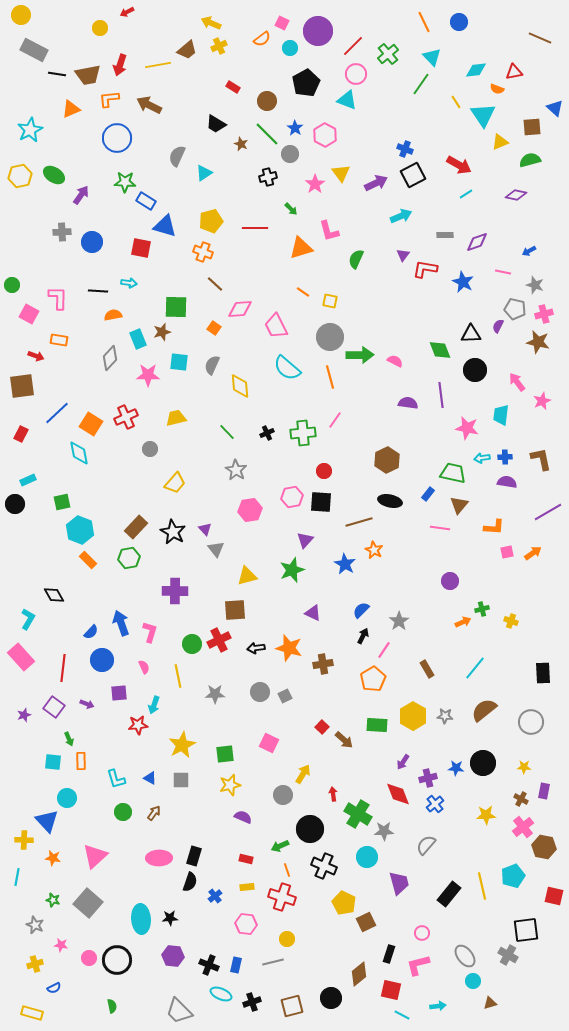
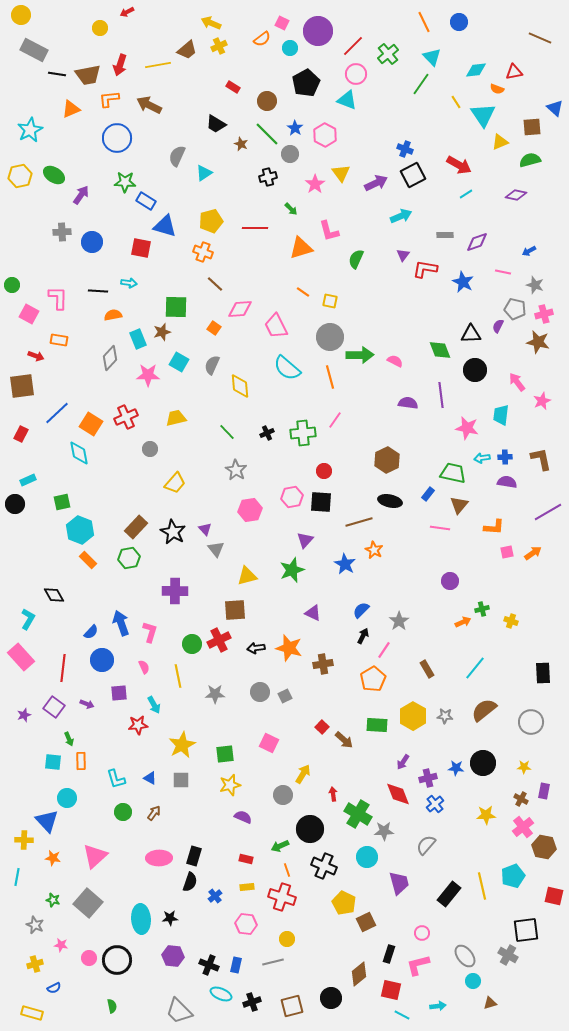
cyan square at (179, 362): rotated 24 degrees clockwise
cyan arrow at (154, 705): rotated 48 degrees counterclockwise
